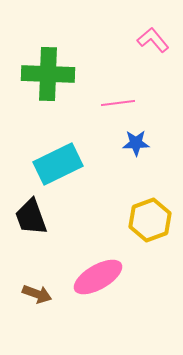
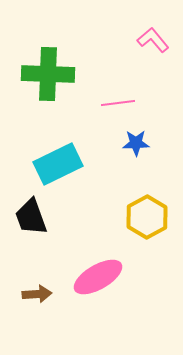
yellow hexagon: moved 3 px left, 3 px up; rotated 9 degrees counterclockwise
brown arrow: rotated 24 degrees counterclockwise
